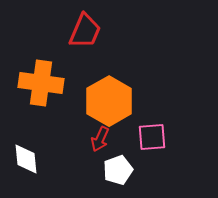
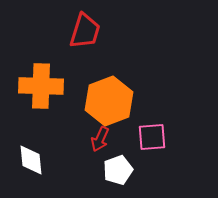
red trapezoid: rotated 6 degrees counterclockwise
orange cross: moved 3 px down; rotated 6 degrees counterclockwise
orange hexagon: rotated 9 degrees clockwise
white diamond: moved 5 px right, 1 px down
